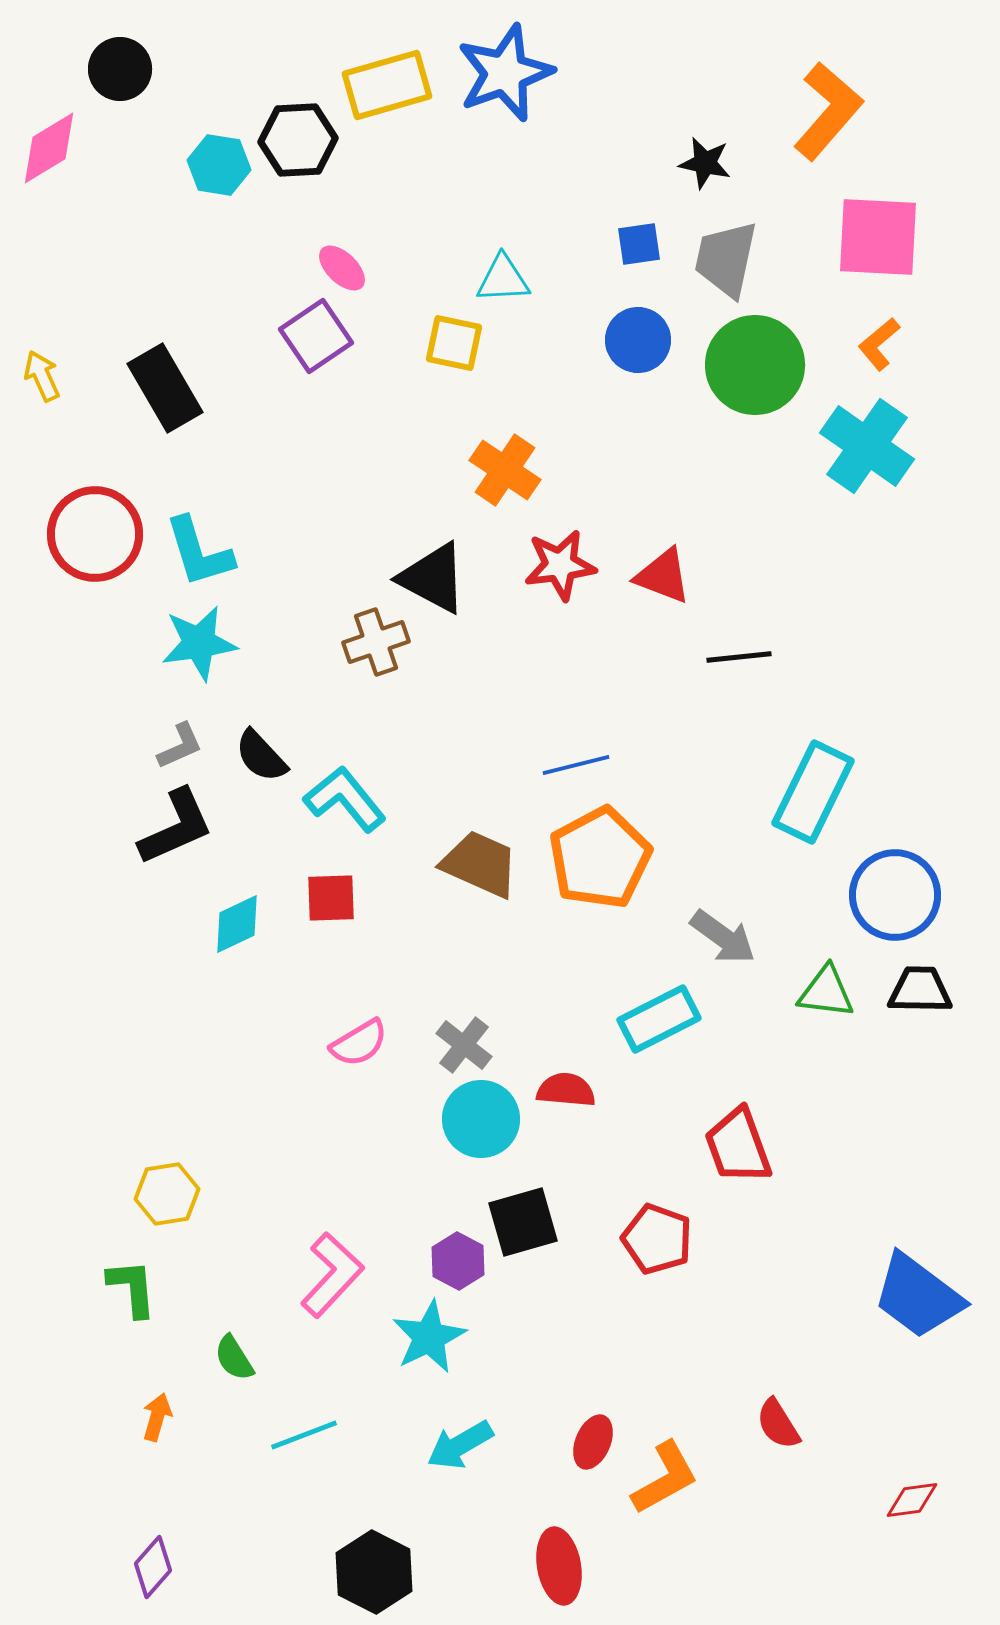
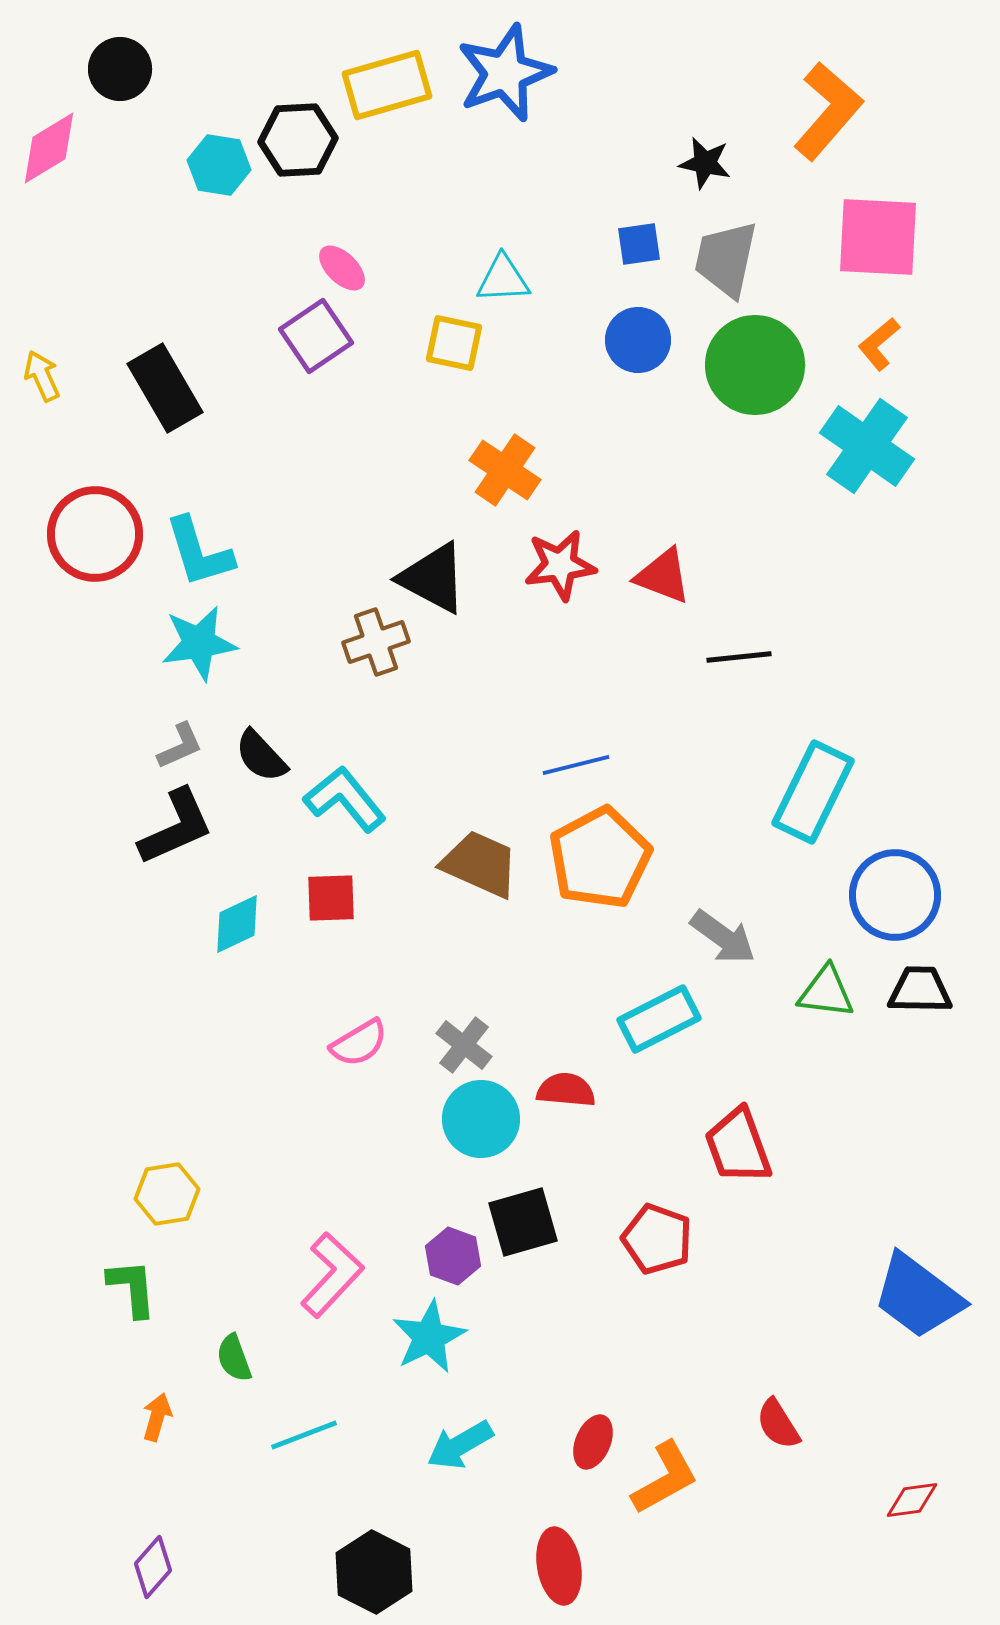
purple hexagon at (458, 1261): moved 5 px left, 5 px up; rotated 8 degrees counterclockwise
green semicircle at (234, 1358): rotated 12 degrees clockwise
